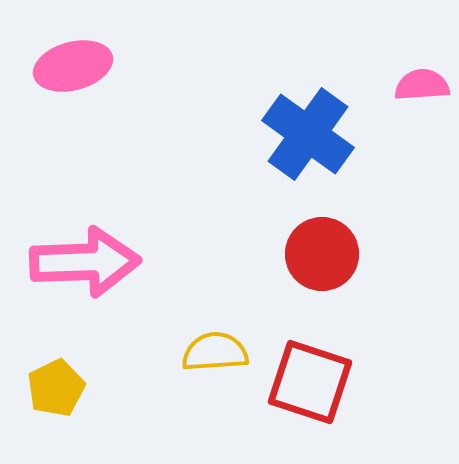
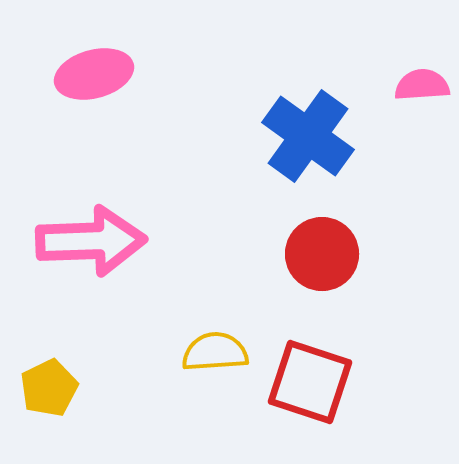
pink ellipse: moved 21 px right, 8 px down
blue cross: moved 2 px down
pink arrow: moved 6 px right, 21 px up
yellow pentagon: moved 7 px left
